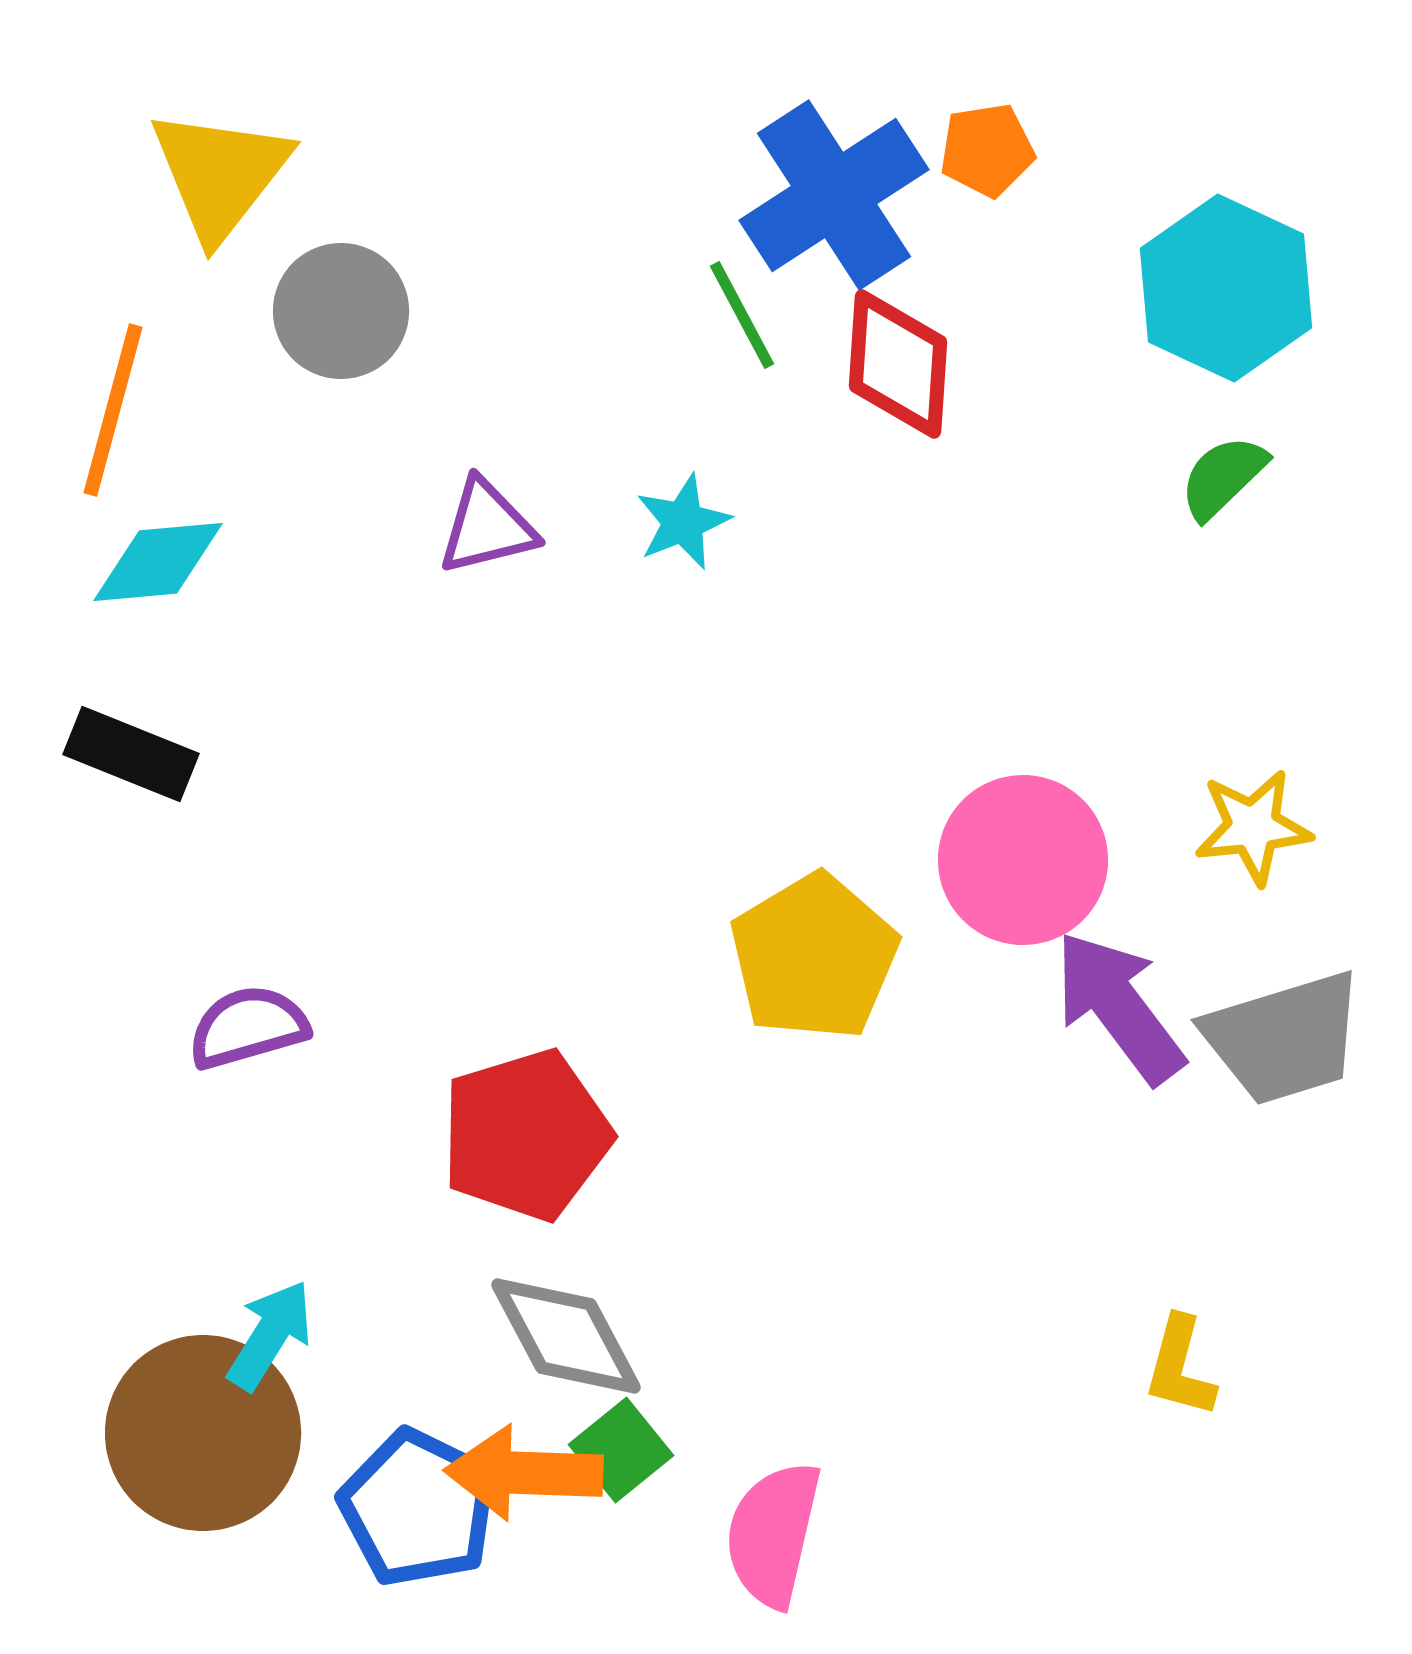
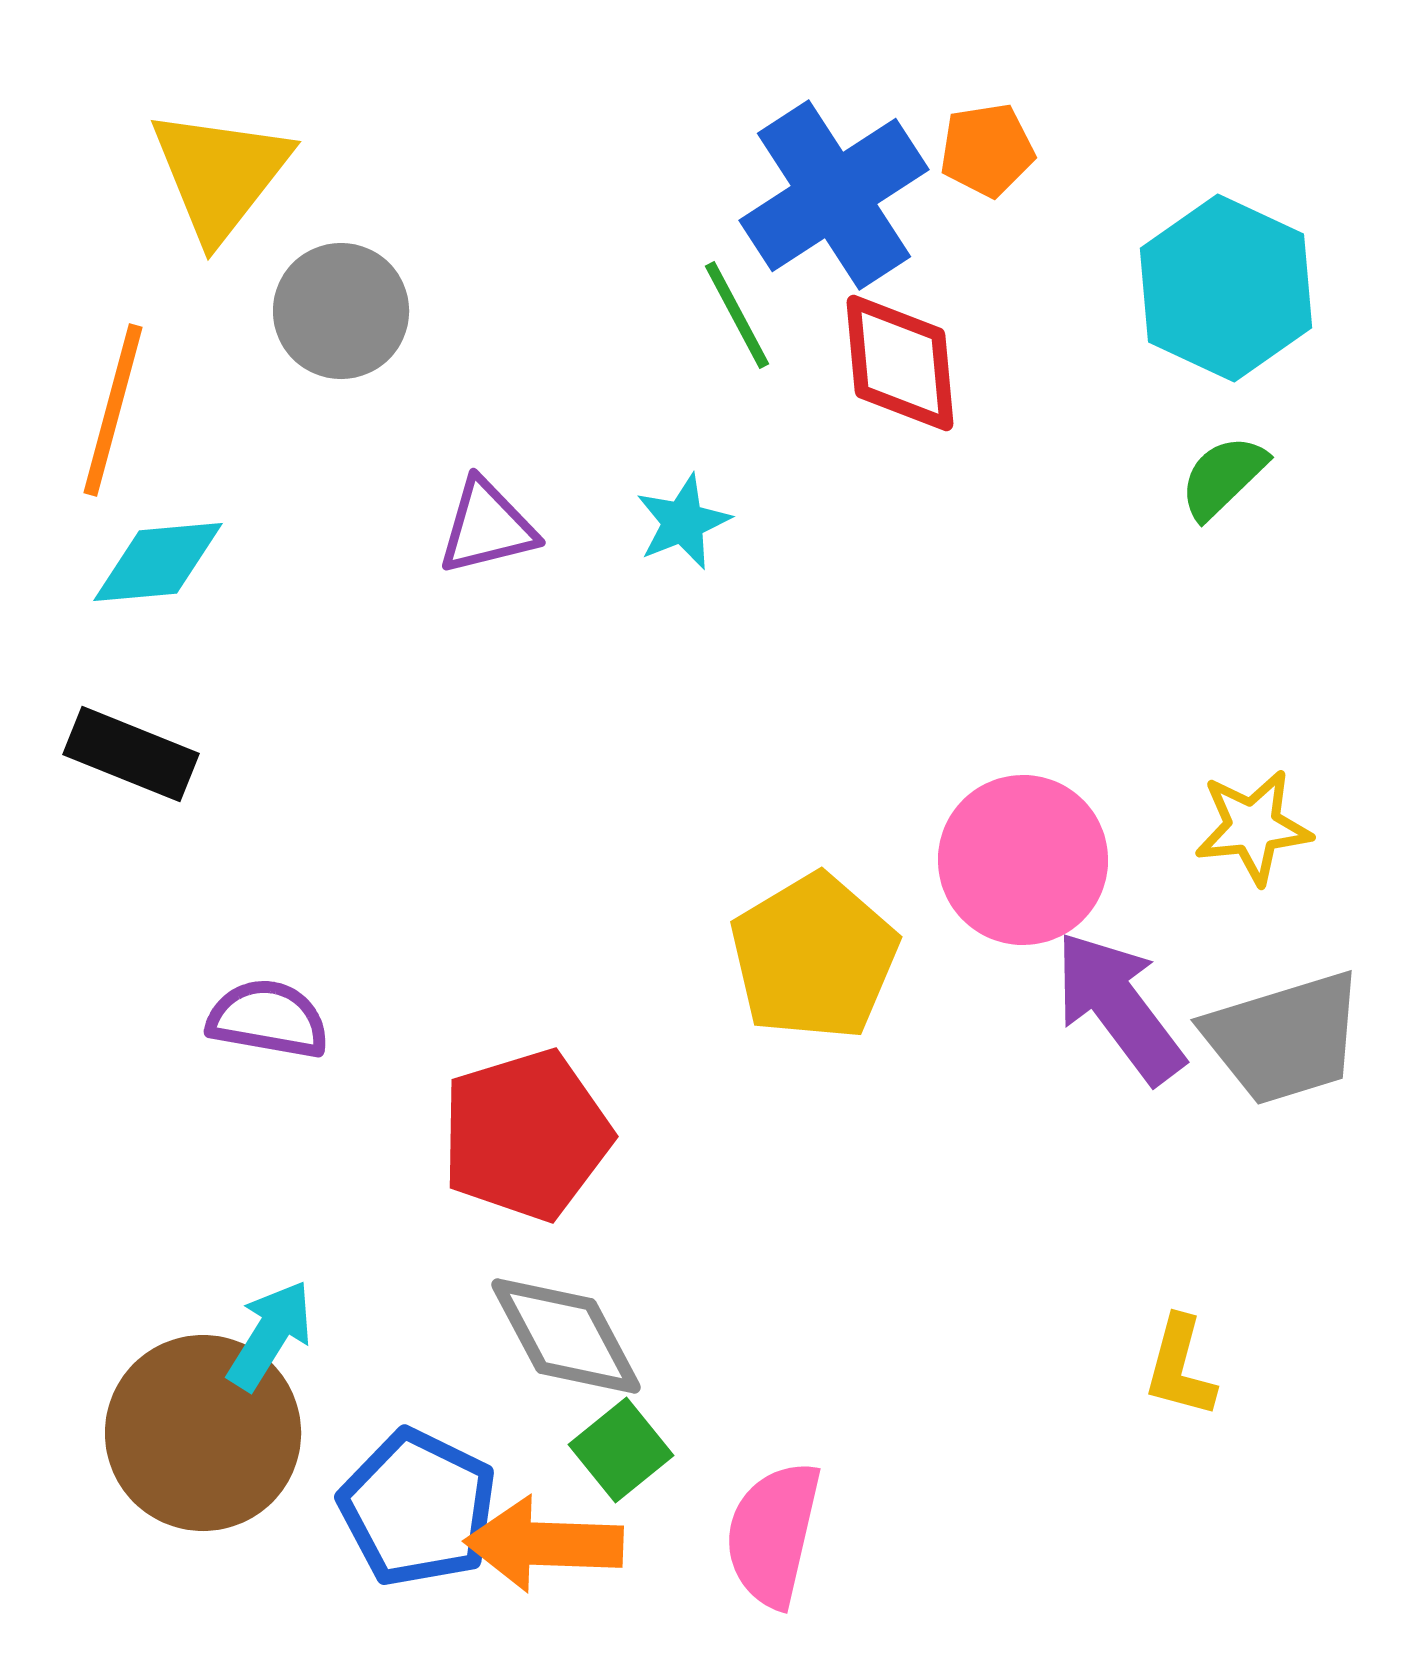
green line: moved 5 px left
red diamond: moved 2 px right, 1 px up; rotated 9 degrees counterclockwise
purple semicircle: moved 20 px right, 8 px up; rotated 26 degrees clockwise
orange arrow: moved 20 px right, 71 px down
